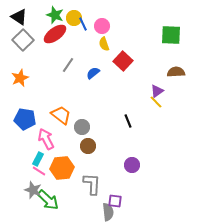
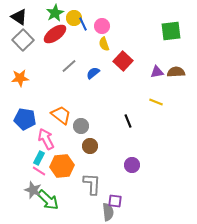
green star: moved 2 px up; rotated 24 degrees clockwise
green square: moved 4 px up; rotated 10 degrees counterclockwise
gray line: moved 1 px right, 1 px down; rotated 14 degrees clockwise
orange star: rotated 18 degrees clockwise
purple triangle: moved 19 px up; rotated 24 degrees clockwise
yellow line: rotated 24 degrees counterclockwise
gray circle: moved 1 px left, 1 px up
brown circle: moved 2 px right
cyan rectangle: moved 1 px right, 1 px up
orange hexagon: moved 2 px up
